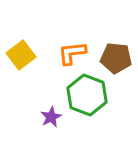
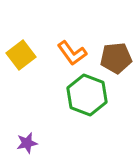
orange L-shape: rotated 120 degrees counterclockwise
brown pentagon: rotated 12 degrees counterclockwise
purple star: moved 24 px left, 26 px down; rotated 15 degrees clockwise
